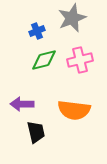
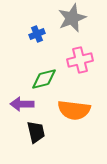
blue cross: moved 3 px down
green diamond: moved 19 px down
